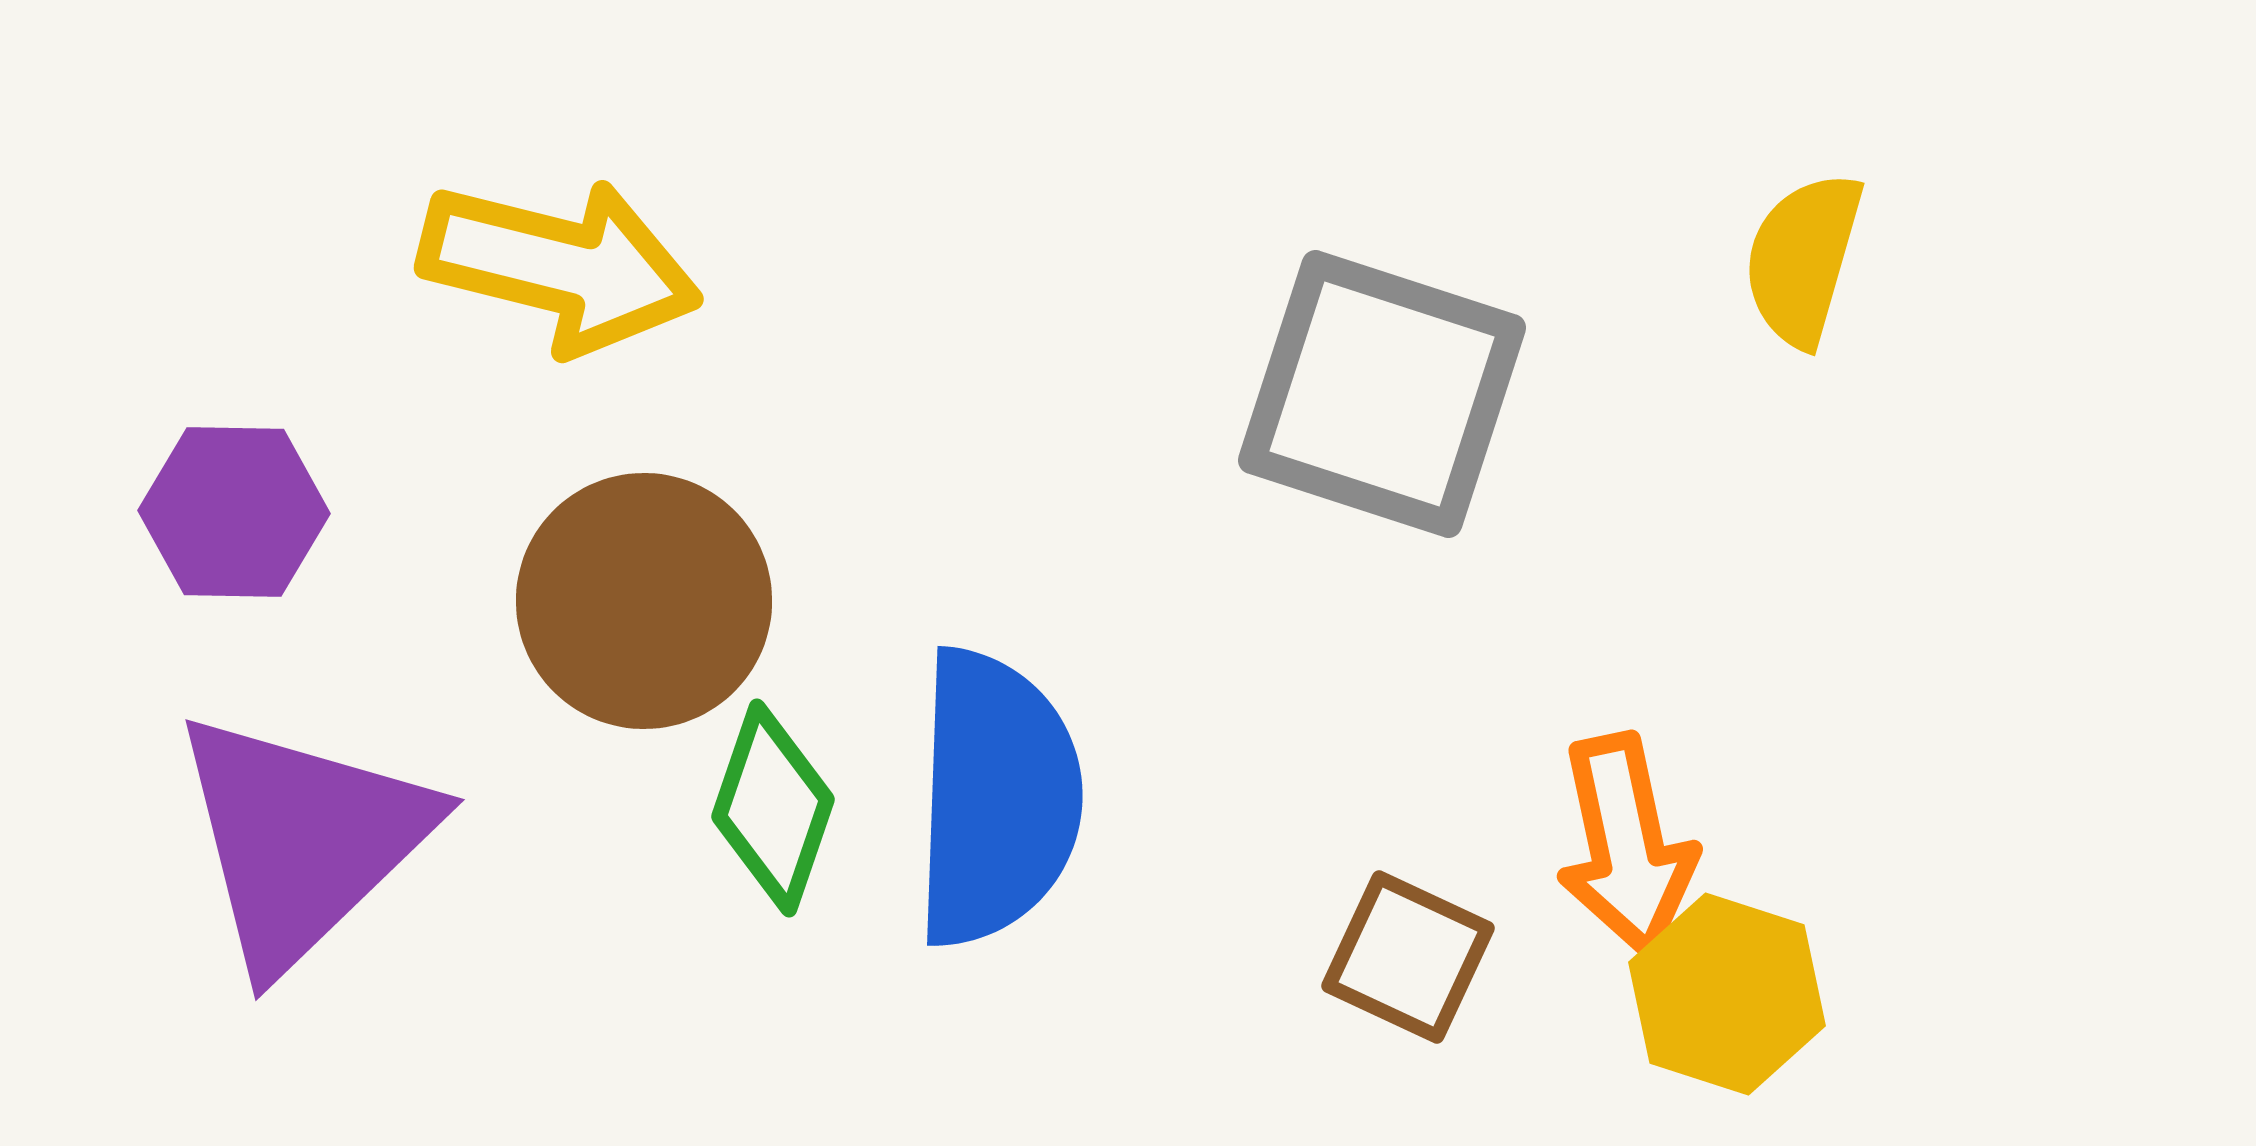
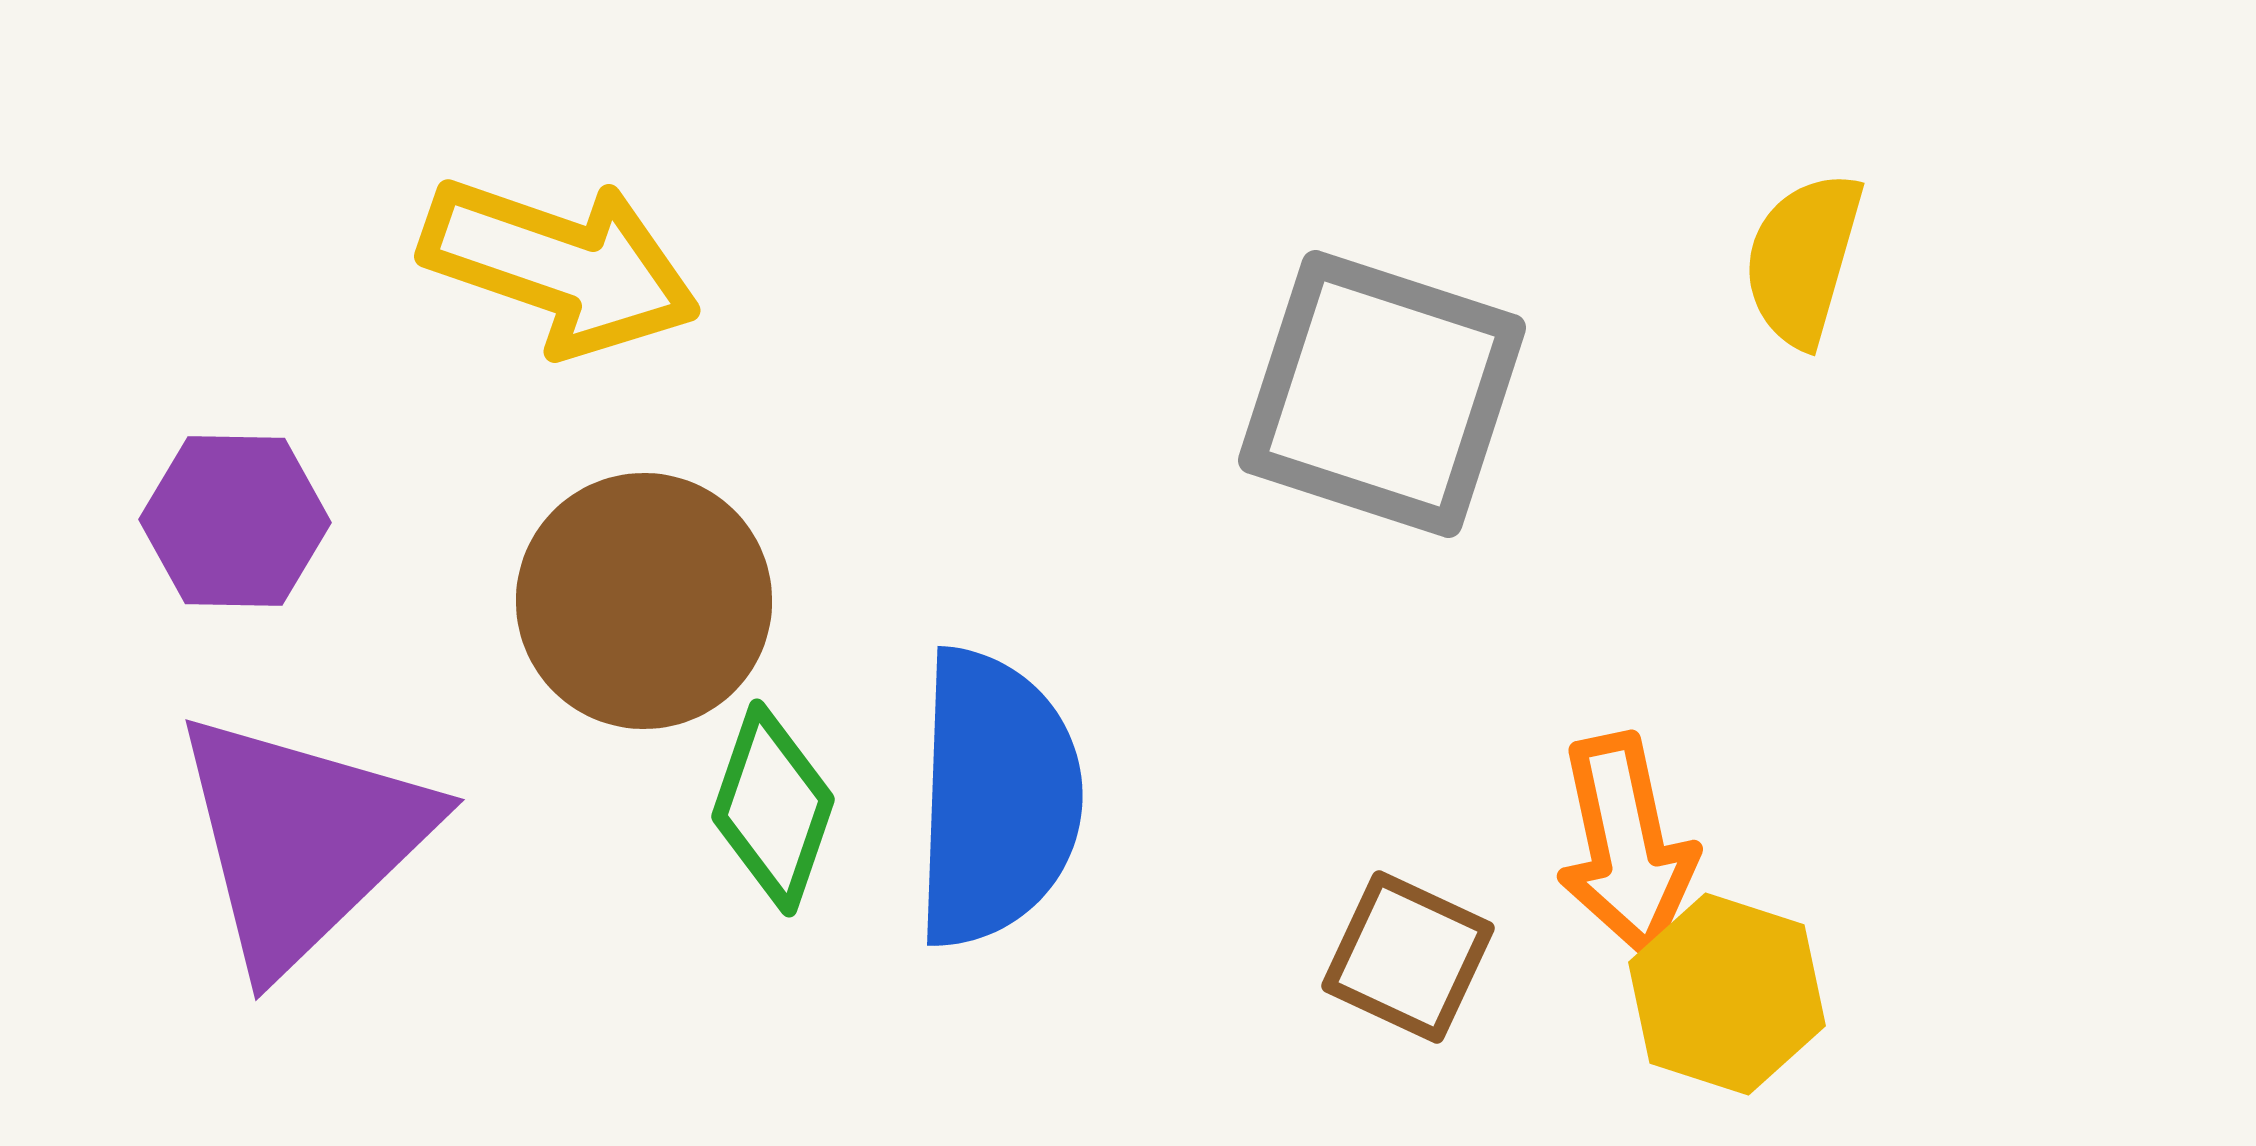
yellow arrow: rotated 5 degrees clockwise
purple hexagon: moved 1 px right, 9 px down
